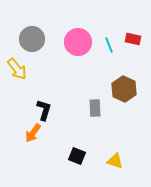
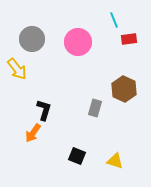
red rectangle: moved 4 px left; rotated 21 degrees counterclockwise
cyan line: moved 5 px right, 25 px up
gray rectangle: rotated 18 degrees clockwise
